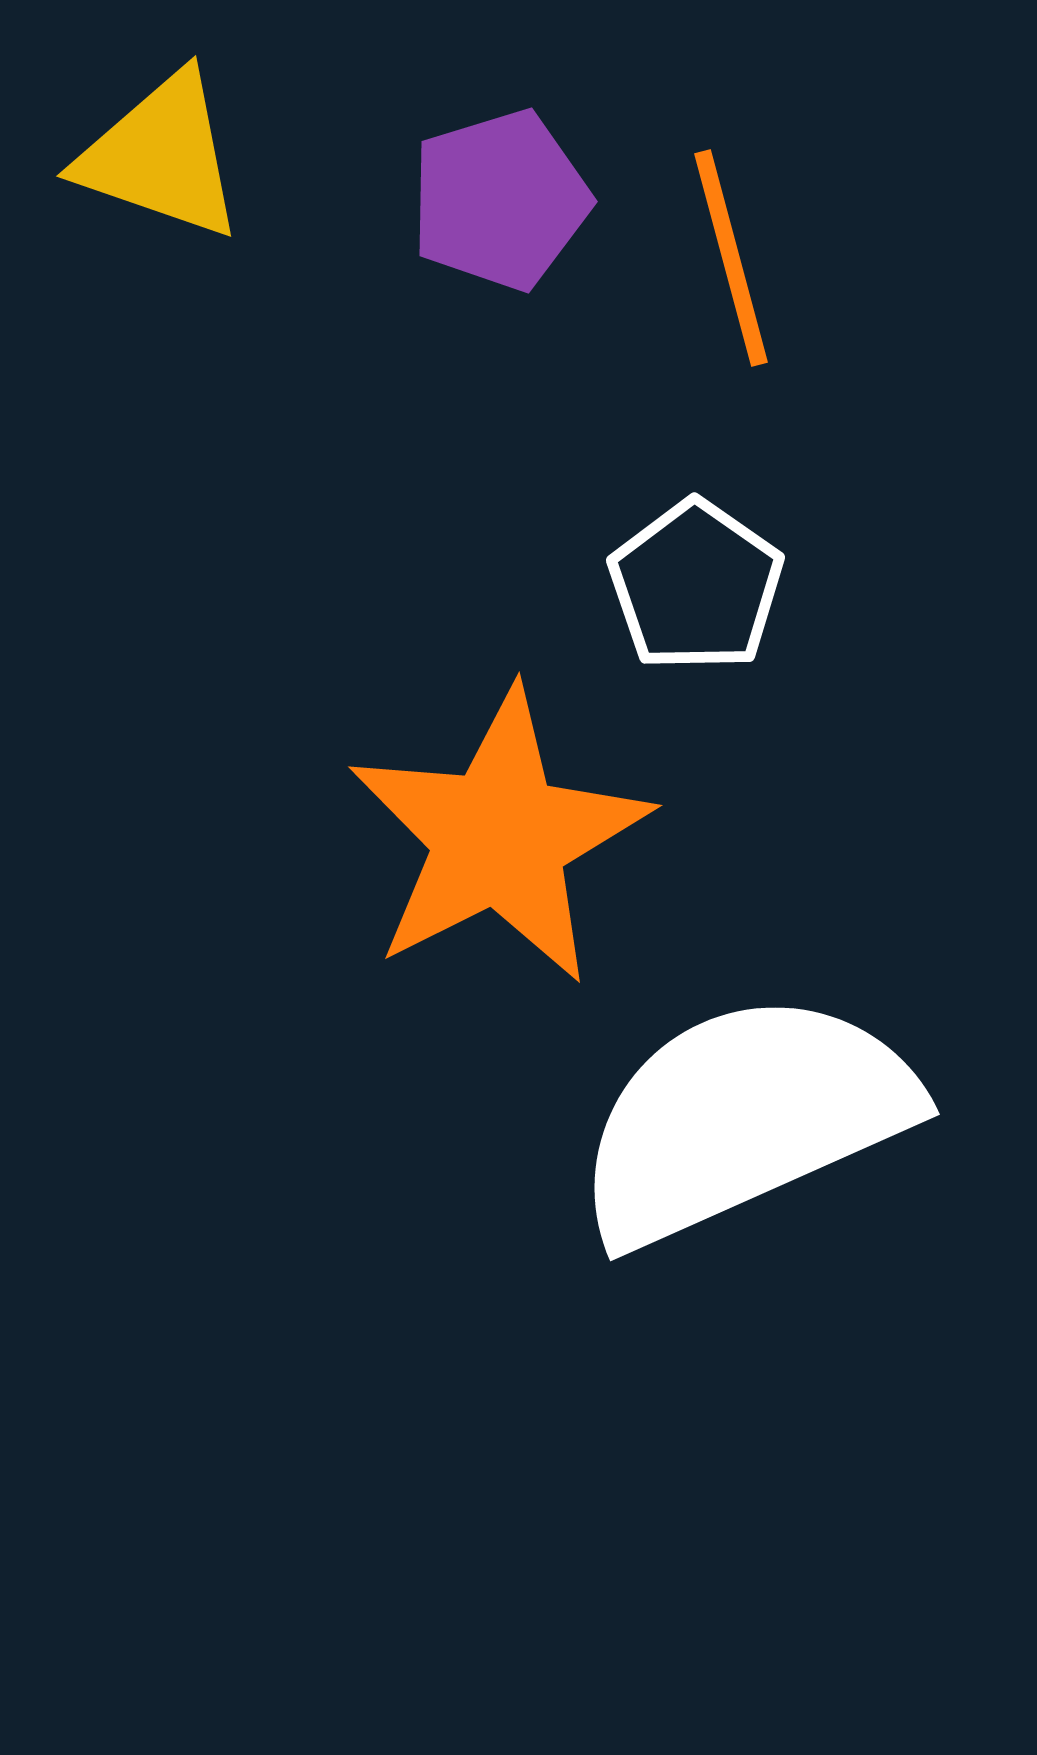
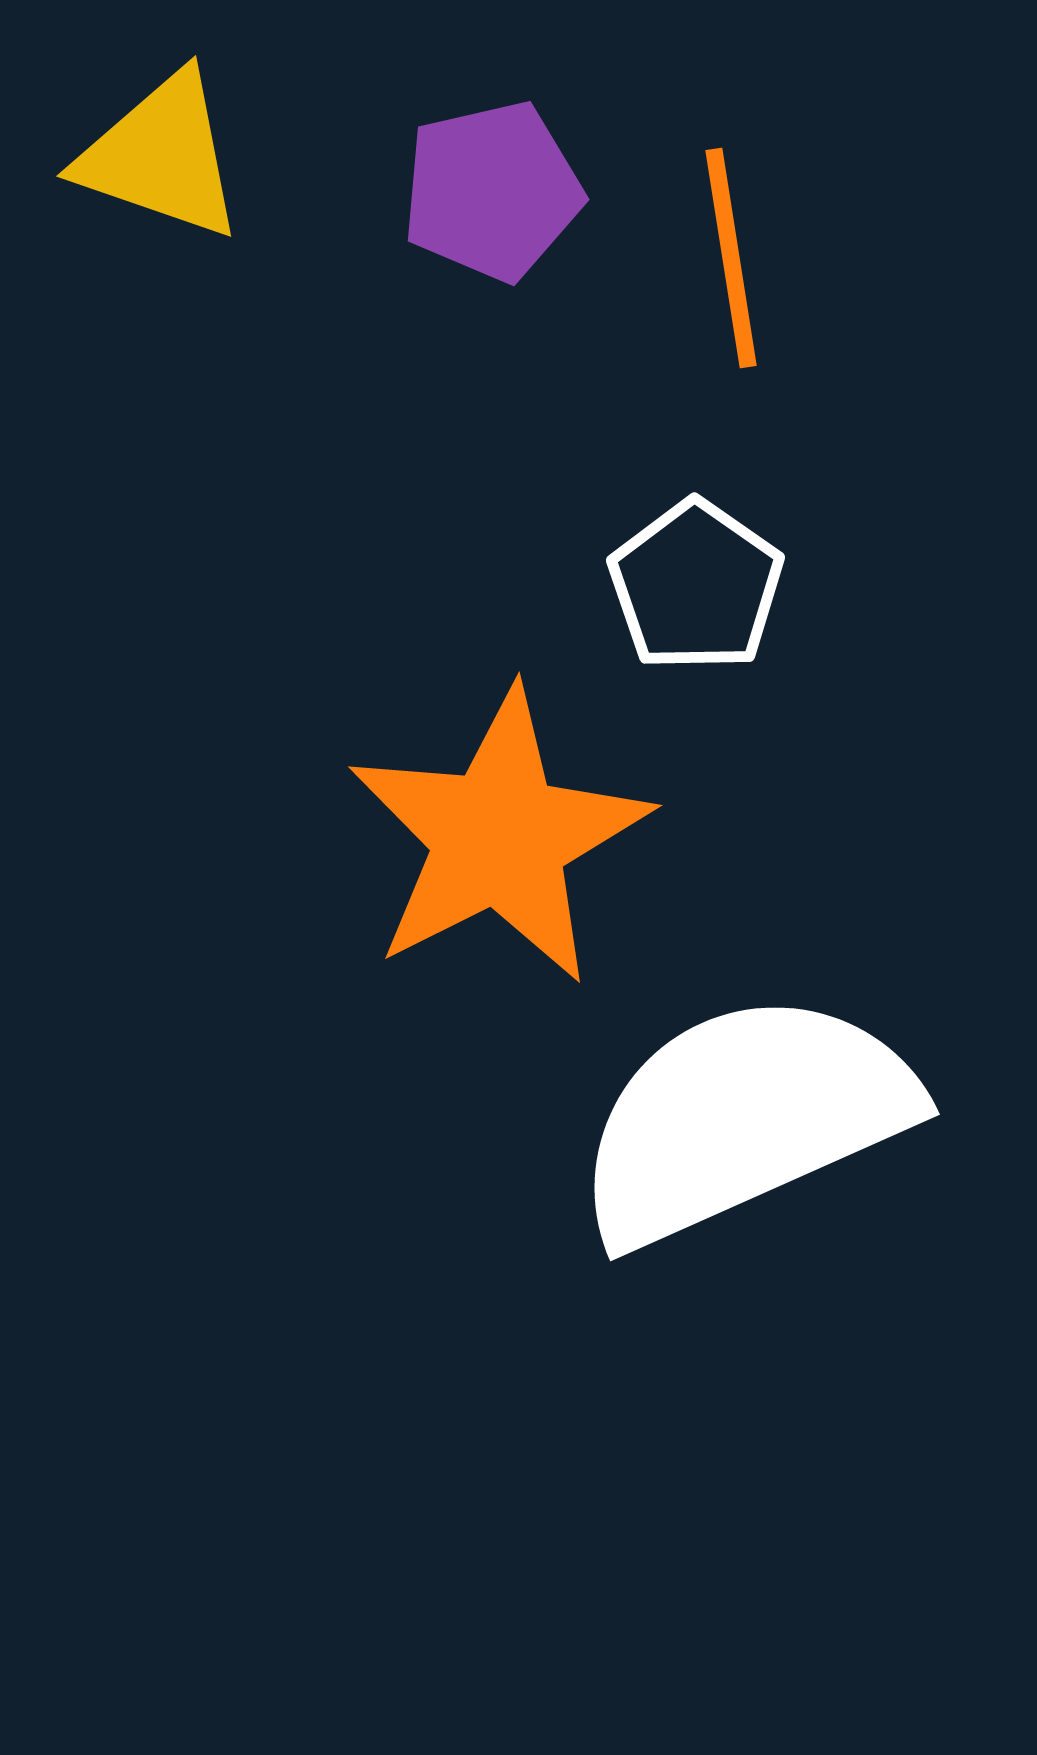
purple pentagon: moved 8 px left, 9 px up; rotated 4 degrees clockwise
orange line: rotated 6 degrees clockwise
